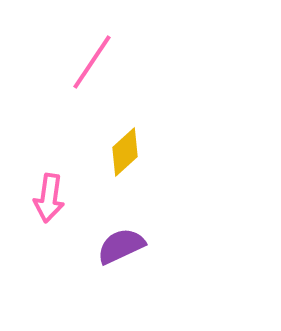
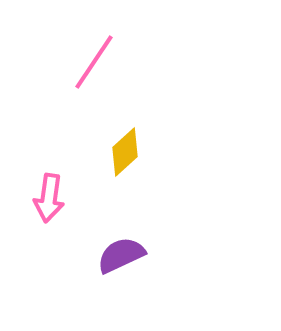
pink line: moved 2 px right
purple semicircle: moved 9 px down
